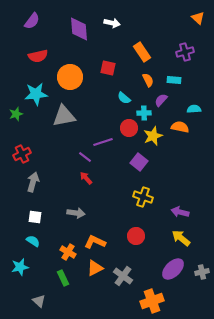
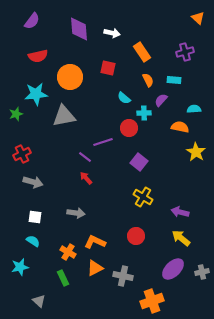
white arrow at (112, 23): moved 10 px down
yellow star at (153, 136): moved 43 px right, 16 px down; rotated 18 degrees counterclockwise
gray arrow at (33, 182): rotated 90 degrees clockwise
yellow cross at (143, 197): rotated 12 degrees clockwise
gray cross at (123, 276): rotated 24 degrees counterclockwise
